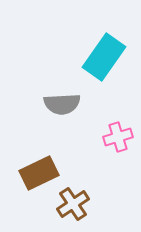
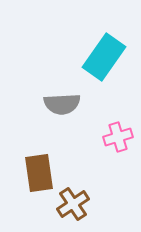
brown rectangle: rotated 72 degrees counterclockwise
